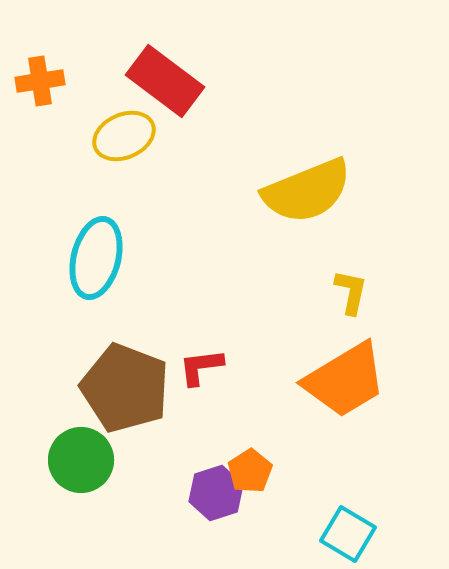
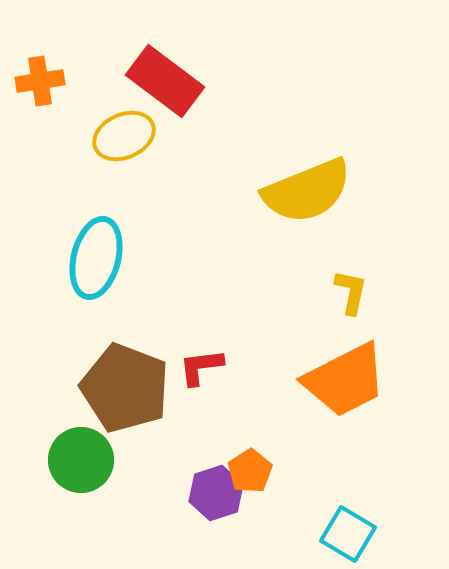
orange trapezoid: rotated 4 degrees clockwise
